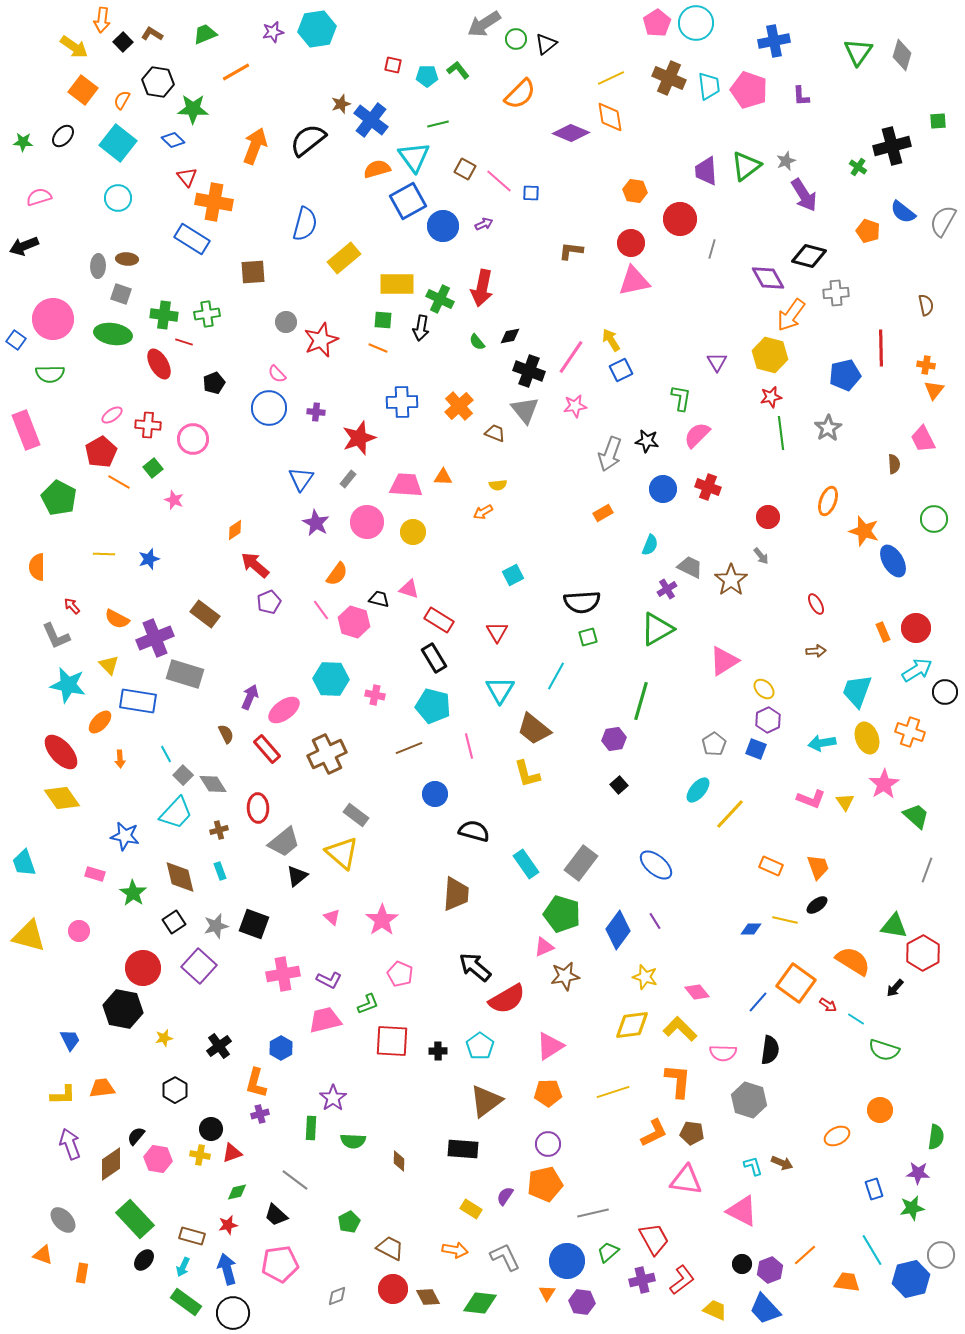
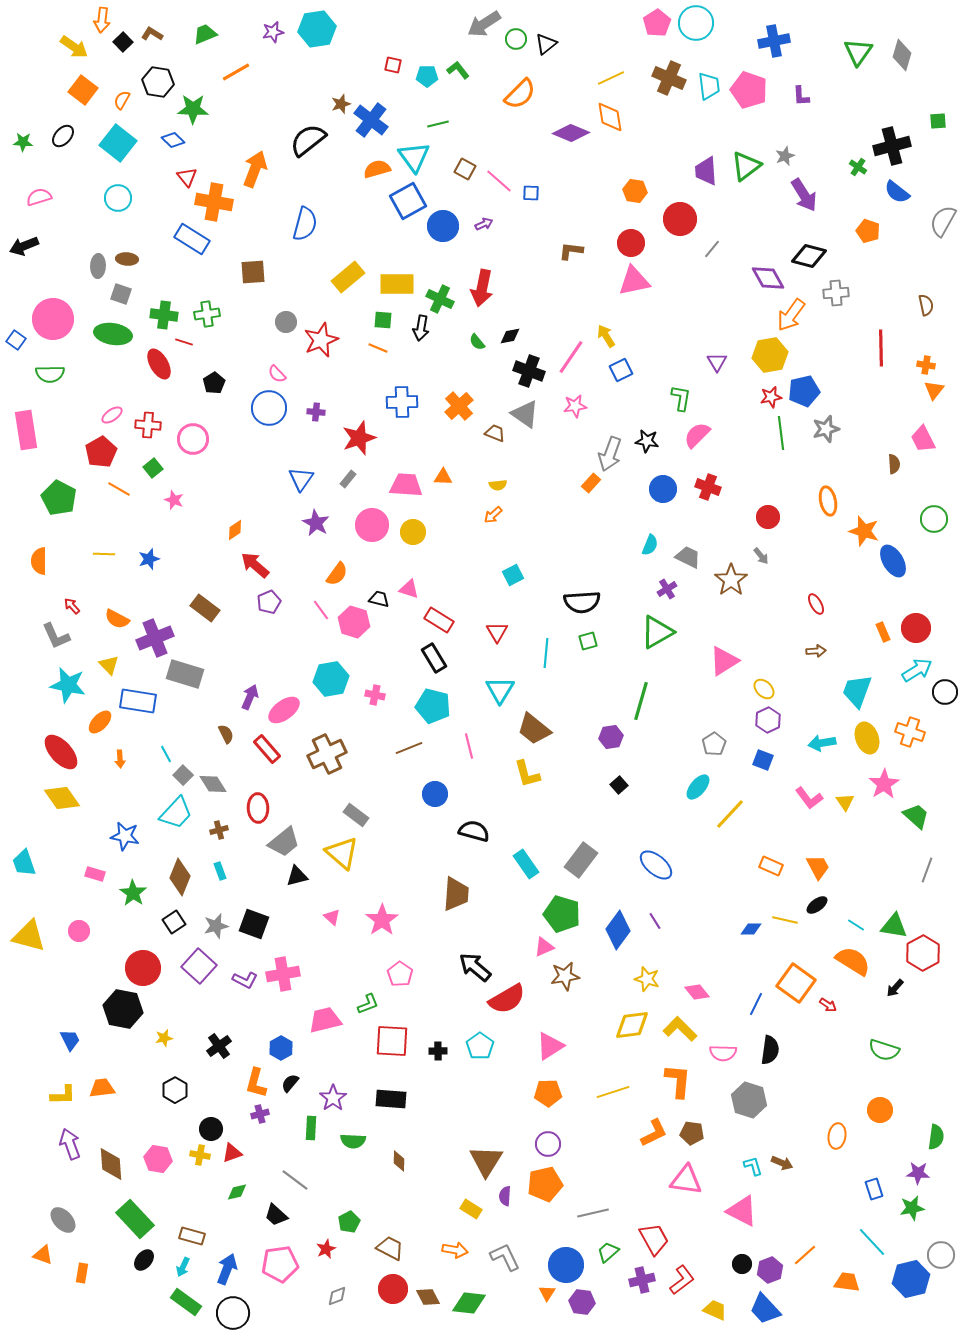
orange arrow at (255, 146): moved 23 px down
gray star at (786, 161): moved 1 px left, 5 px up
blue semicircle at (903, 212): moved 6 px left, 20 px up
gray line at (712, 249): rotated 24 degrees clockwise
yellow rectangle at (344, 258): moved 4 px right, 19 px down
yellow arrow at (611, 340): moved 5 px left, 4 px up
yellow hexagon at (770, 355): rotated 24 degrees counterclockwise
blue pentagon at (845, 375): moved 41 px left, 16 px down
black pentagon at (214, 383): rotated 10 degrees counterclockwise
gray triangle at (525, 410): moved 4 px down; rotated 16 degrees counterclockwise
gray star at (828, 428): moved 2 px left, 1 px down; rotated 16 degrees clockwise
pink rectangle at (26, 430): rotated 12 degrees clockwise
orange line at (119, 482): moved 7 px down
orange ellipse at (828, 501): rotated 32 degrees counterclockwise
orange arrow at (483, 512): moved 10 px right, 3 px down; rotated 12 degrees counterclockwise
orange rectangle at (603, 513): moved 12 px left, 30 px up; rotated 18 degrees counterclockwise
pink circle at (367, 522): moved 5 px right, 3 px down
orange semicircle at (37, 567): moved 2 px right, 6 px up
gray trapezoid at (690, 567): moved 2 px left, 10 px up
brown rectangle at (205, 614): moved 6 px up
green triangle at (657, 629): moved 3 px down
green square at (588, 637): moved 4 px down
cyan line at (556, 676): moved 10 px left, 23 px up; rotated 24 degrees counterclockwise
cyan hexagon at (331, 679): rotated 12 degrees counterclockwise
purple hexagon at (614, 739): moved 3 px left, 2 px up
blue square at (756, 749): moved 7 px right, 11 px down
cyan ellipse at (698, 790): moved 3 px up
pink L-shape at (811, 799): moved 2 px left, 1 px up; rotated 32 degrees clockwise
gray rectangle at (581, 863): moved 3 px up
orange trapezoid at (818, 867): rotated 8 degrees counterclockwise
black triangle at (297, 876): rotated 25 degrees clockwise
brown diamond at (180, 877): rotated 36 degrees clockwise
pink pentagon at (400, 974): rotated 10 degrees clockwise
yellow star at (645, 977): moved 2 px right, 2 px down
purple L-shape at (329, 980): moved 84 px left
blue line at (758, 1002): moved 2 px left, 2 px down; rotated 15 degrees counterclockwise
cyan line at (856, 1019): moved 94 px up
brown triangle at (486, 1101): moved 60 px down; rotated 21 degrees counterclockwise
black semicircle at (136, 1136): moved 154 px right, 53 px up
orange ellipse at (837, 1136): rotated 55 degrees counterclockwise
black rectangle at (463, 1149): moved 72 px left, 50 px up
brown diamond at (111, 1164): rotated 60 degrees counterclockwise
purple semicircle at (505, 1196): rotated 30 degrees counterclockwise
red star at (228, 1225): moved 98 px right, 24 px down; rotated 12 degrees counterclockwise
cyan line at (872, 1250): moved 8 px up; rotated 12 degrees counterclockwise
blue circle at (567, 1261): moved 1 px left, 4 px down
blue arrow at (227, 1269): rotated 36 degrees clockwise
green diamond at (480, 1303): moved 11 px left
